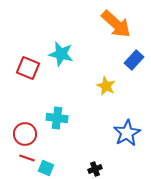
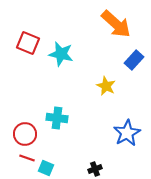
red square: moved 25 px up
